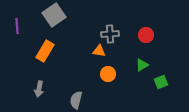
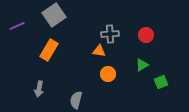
purple line: rotated 70 degrees clockwise
orange rectangle: moved 4 px right, 1 px up
